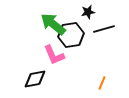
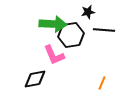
green arrow: rotated 144 degrees clockwise
black line: moved 1 px down; rotated 20 degrees clockwise
